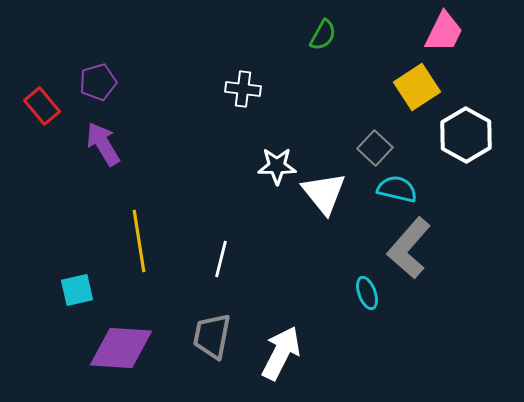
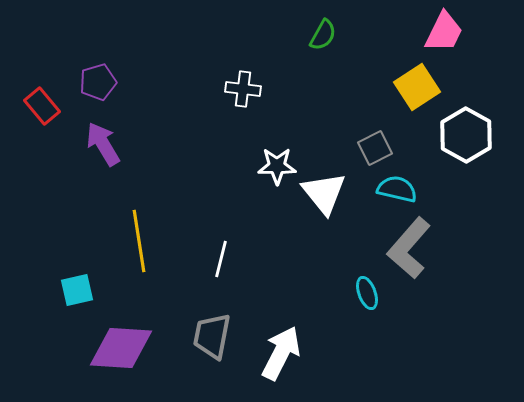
gray square: rotated 20 degrees clockwise
